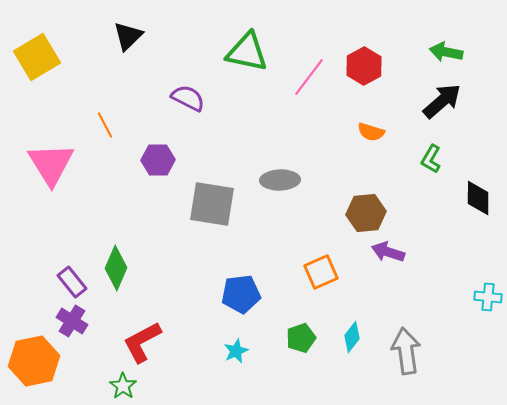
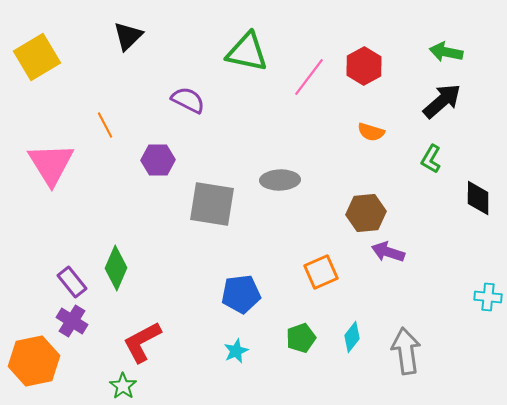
purple semicircle: moved 2 px down
